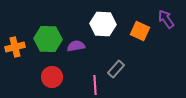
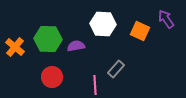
orange cross: rotated 36 degrees counterclockwise
